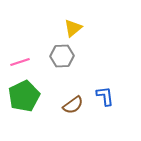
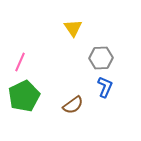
yellow triangle: rotated 24 degrees counterclockwise
gray hexagon: moved 39 px right, 2 px down
pink line: rotated 48 degrees counterclockwise
blue L-shape: moved 9 px up; rotated 30 degrees clockwise
